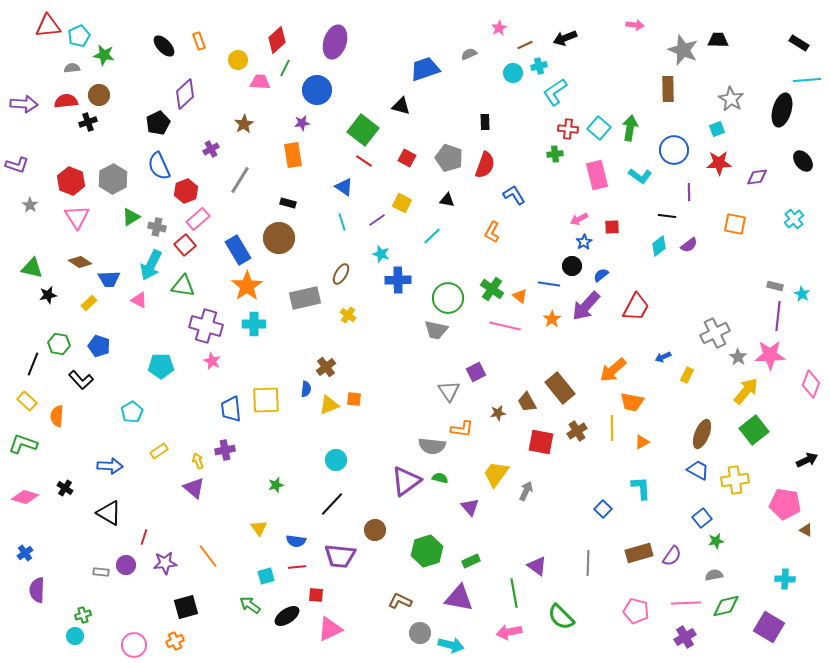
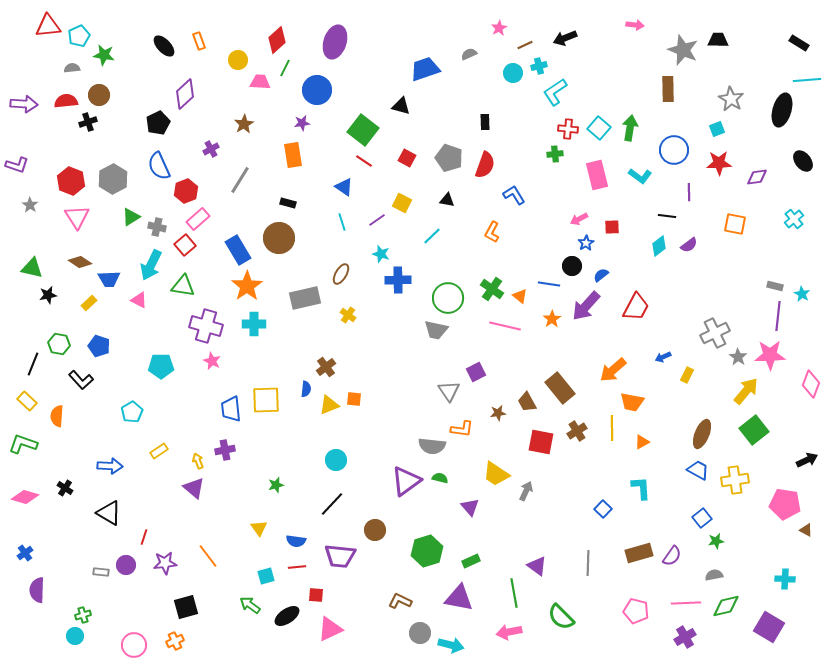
blue star at (584, 242): moved 2 px right, 1 px down
yellow trapezoid at (496, 474): rotated 92 degrees counterclockwise
